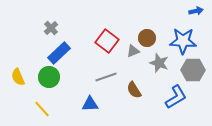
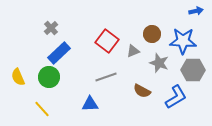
brown circle: moved 5 px right, 4 px up
brown semicircle: moved 8 px right, 1 px down; rotated 30 degrees counterclockwise
